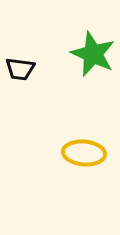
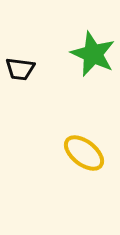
yellow ellipse: rotated 33 degrees clockwise
